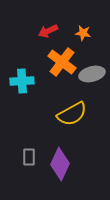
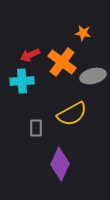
red arrow: moved 18 px left, 24 px down
gray ellipse: moved 1 px right, 2 px down
gray rectangle: moved 7 px right, 29 px up
